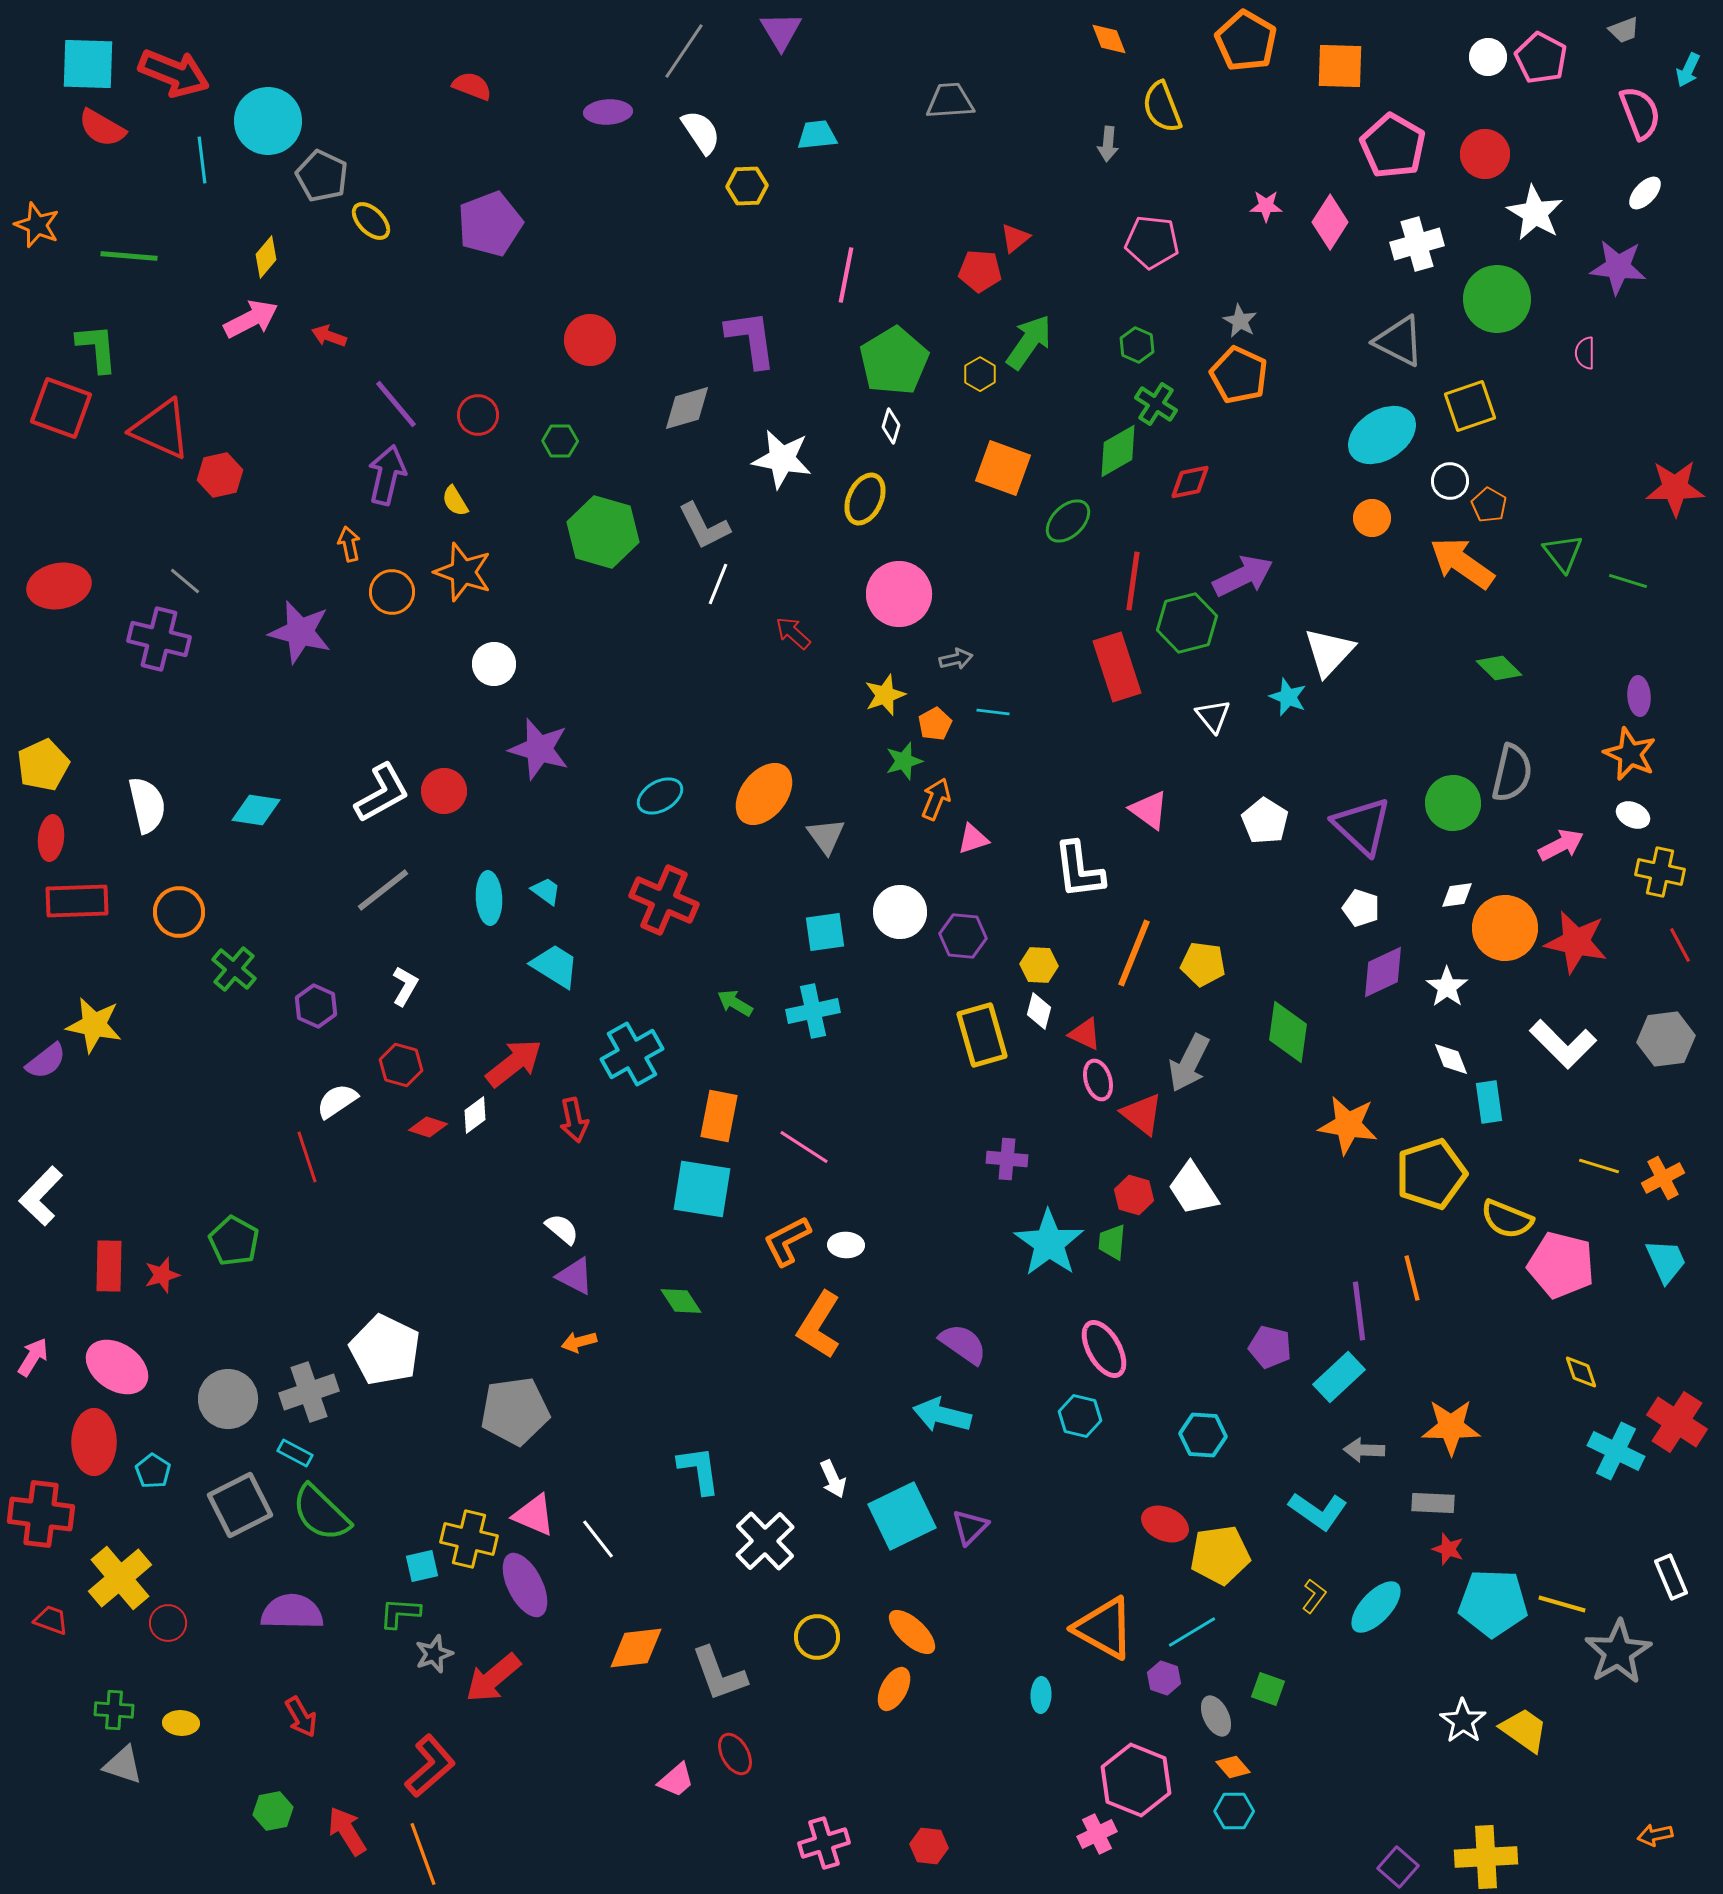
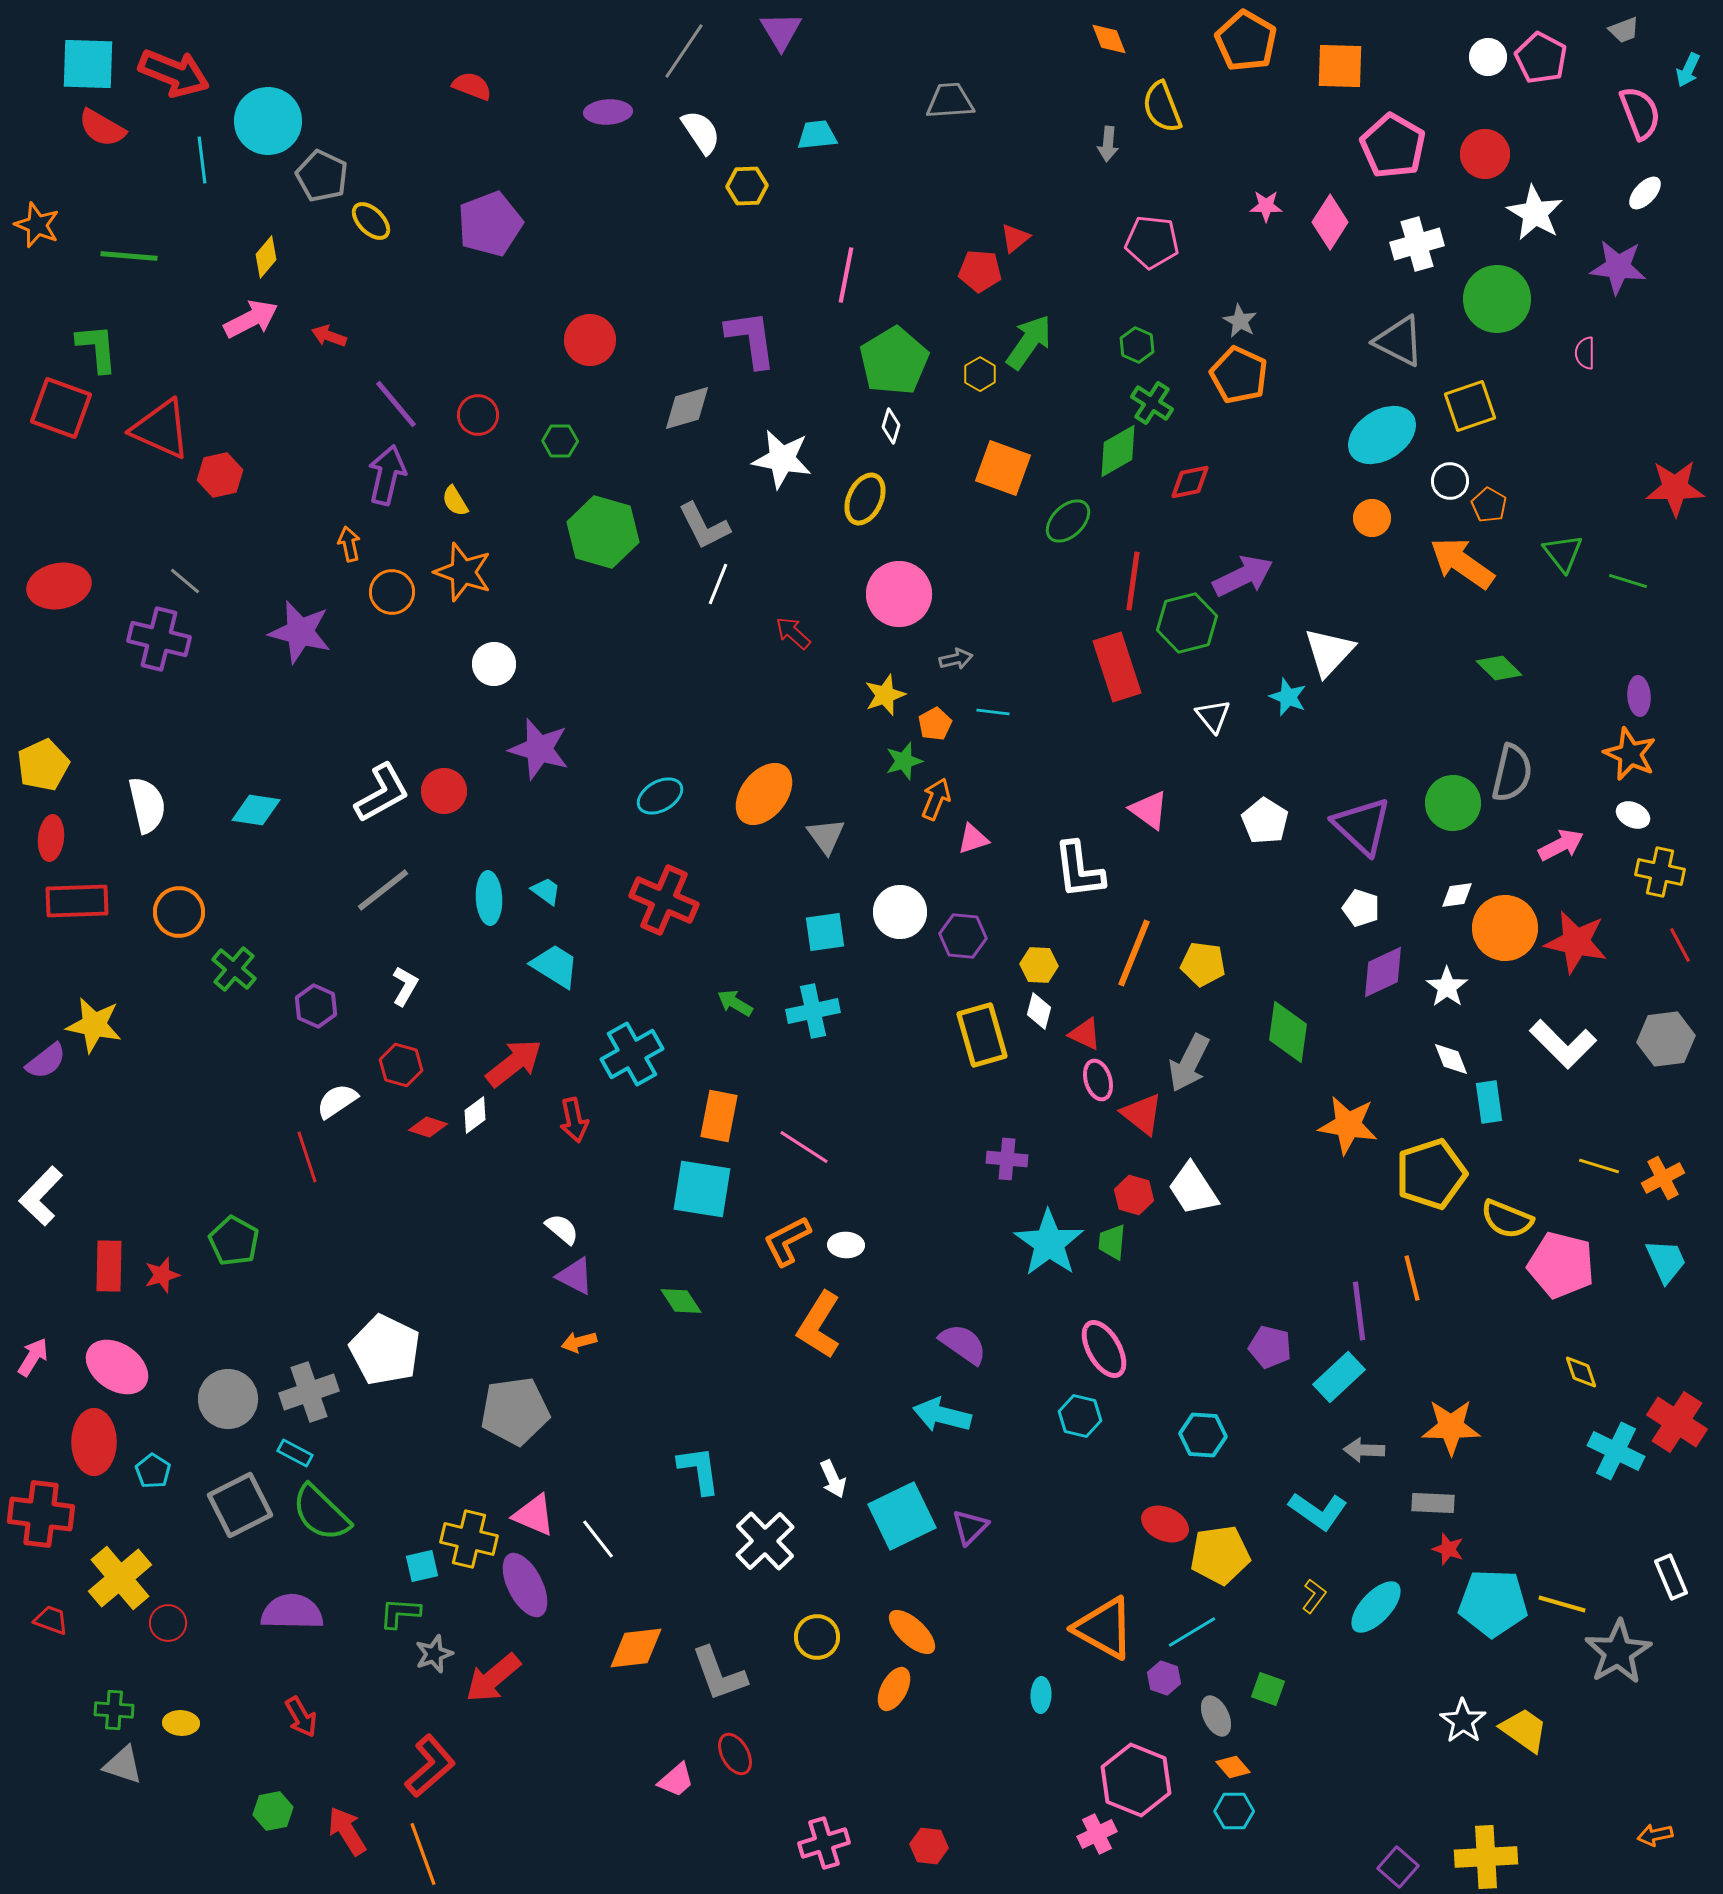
green cross at (1156, 404): moved 4 px left, 1 px up
